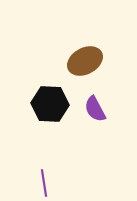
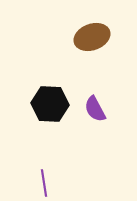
brown ellipse: moved 7 px right, 24 px up; rotated 8 degrees clockwise
